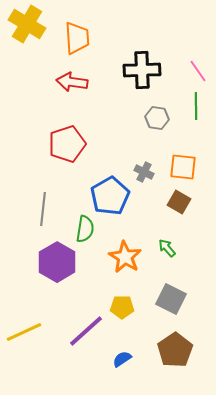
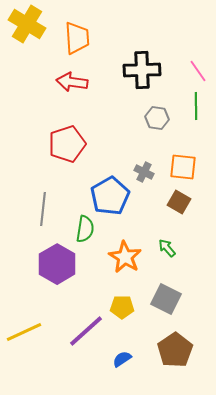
purple hexagon: moved 2 px down
gray square: moved 5 px left
